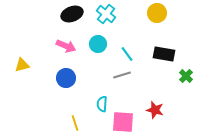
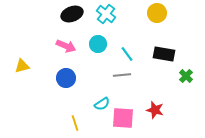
yellow triangle: moved 1 px down
gray line: rotated 12 degrees clockwise
cyan semicircle: rotated 126 degrees counterclockwise
pink square: moved 4 px up
